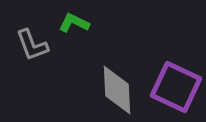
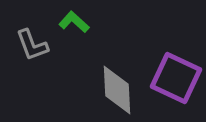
green L-shape: moved 1 px up; rotated 16 degrees clockwise
purple square: moved 9 px up
